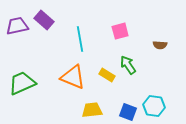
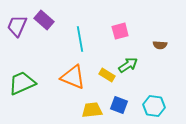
purple trapezoid: rotated 55 degrees counterclockwise
green arrow: rotated 90 degrees clockwise
blue square: moved 9 px left, 7 px up
